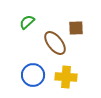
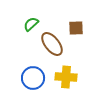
green semicircle: moved 4 px right, 2 px down
brown ellipse: moved 3 px left, 1 px down
blue circle: moved 3 px down
